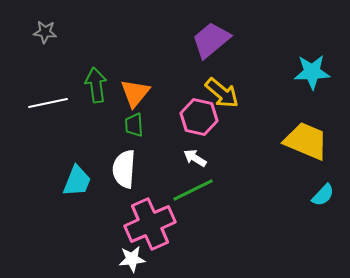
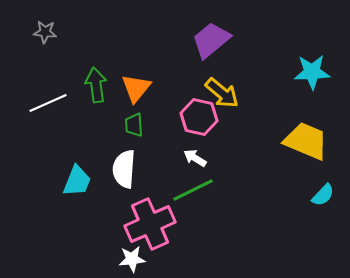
orange triangle: moved 1 px right, 5 px up
white line: rotated 12 degrees counterclockwise
